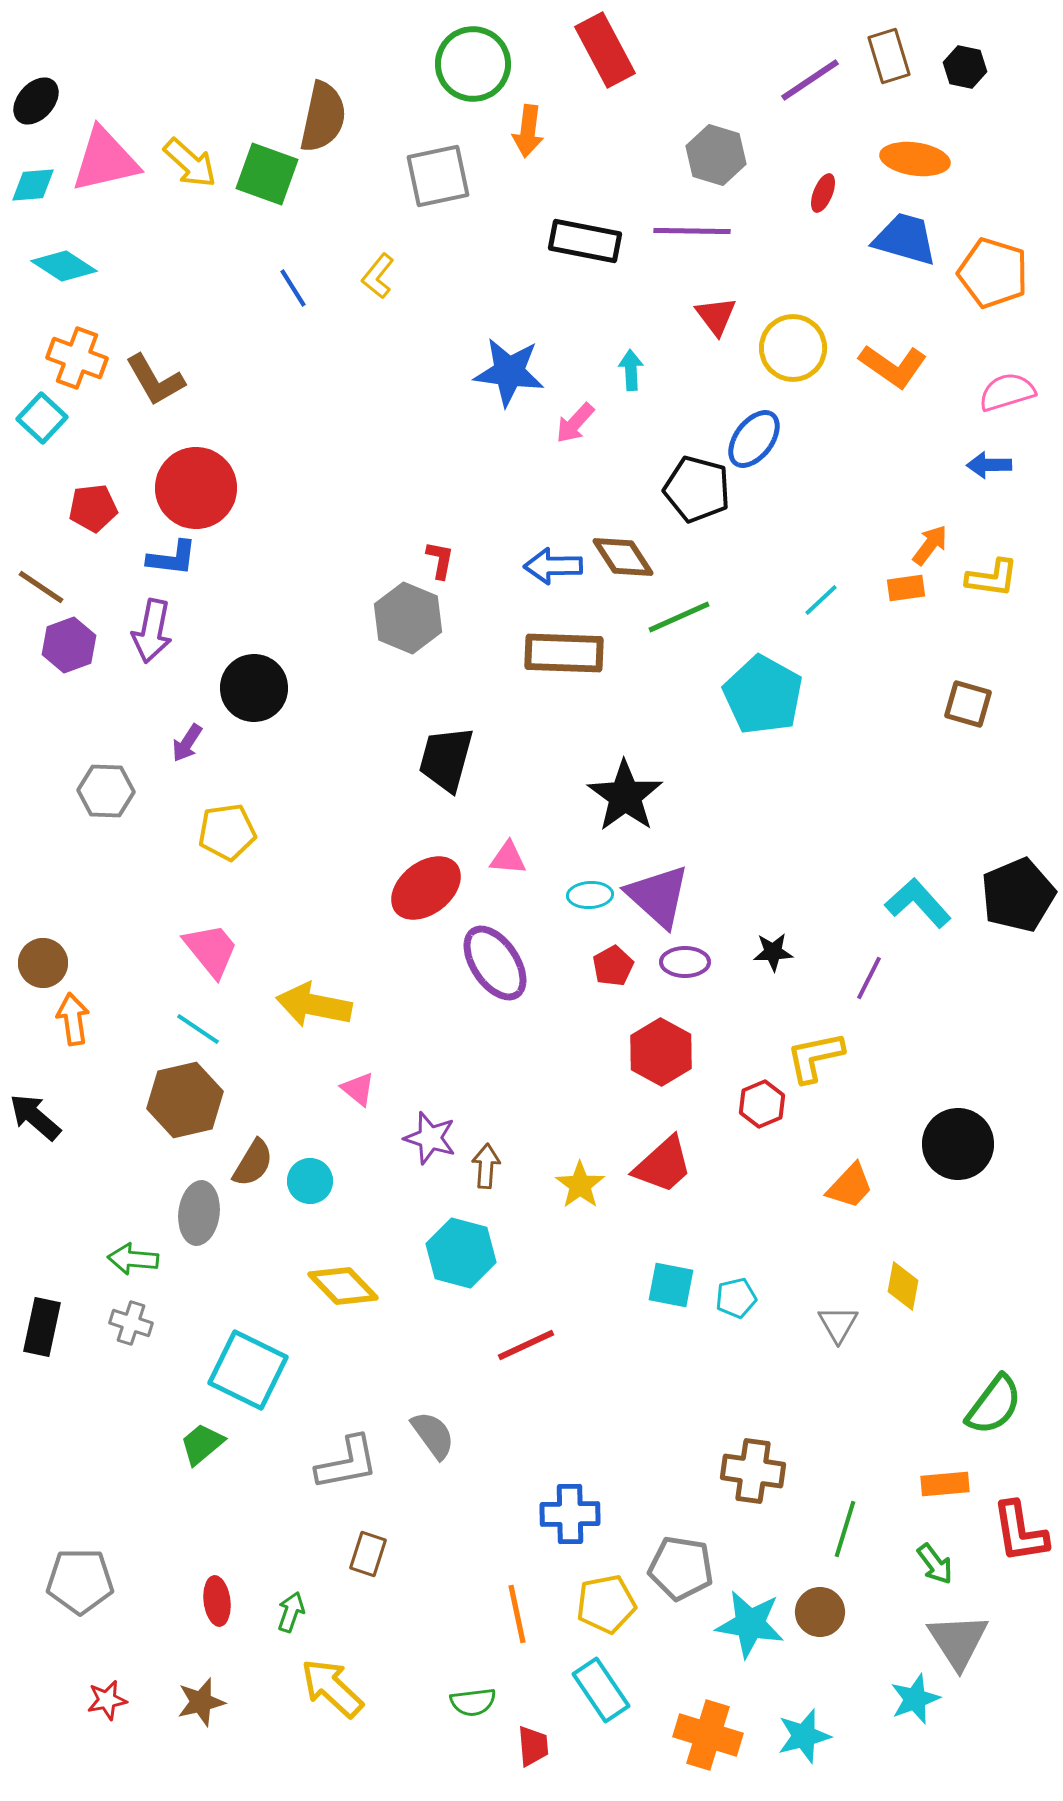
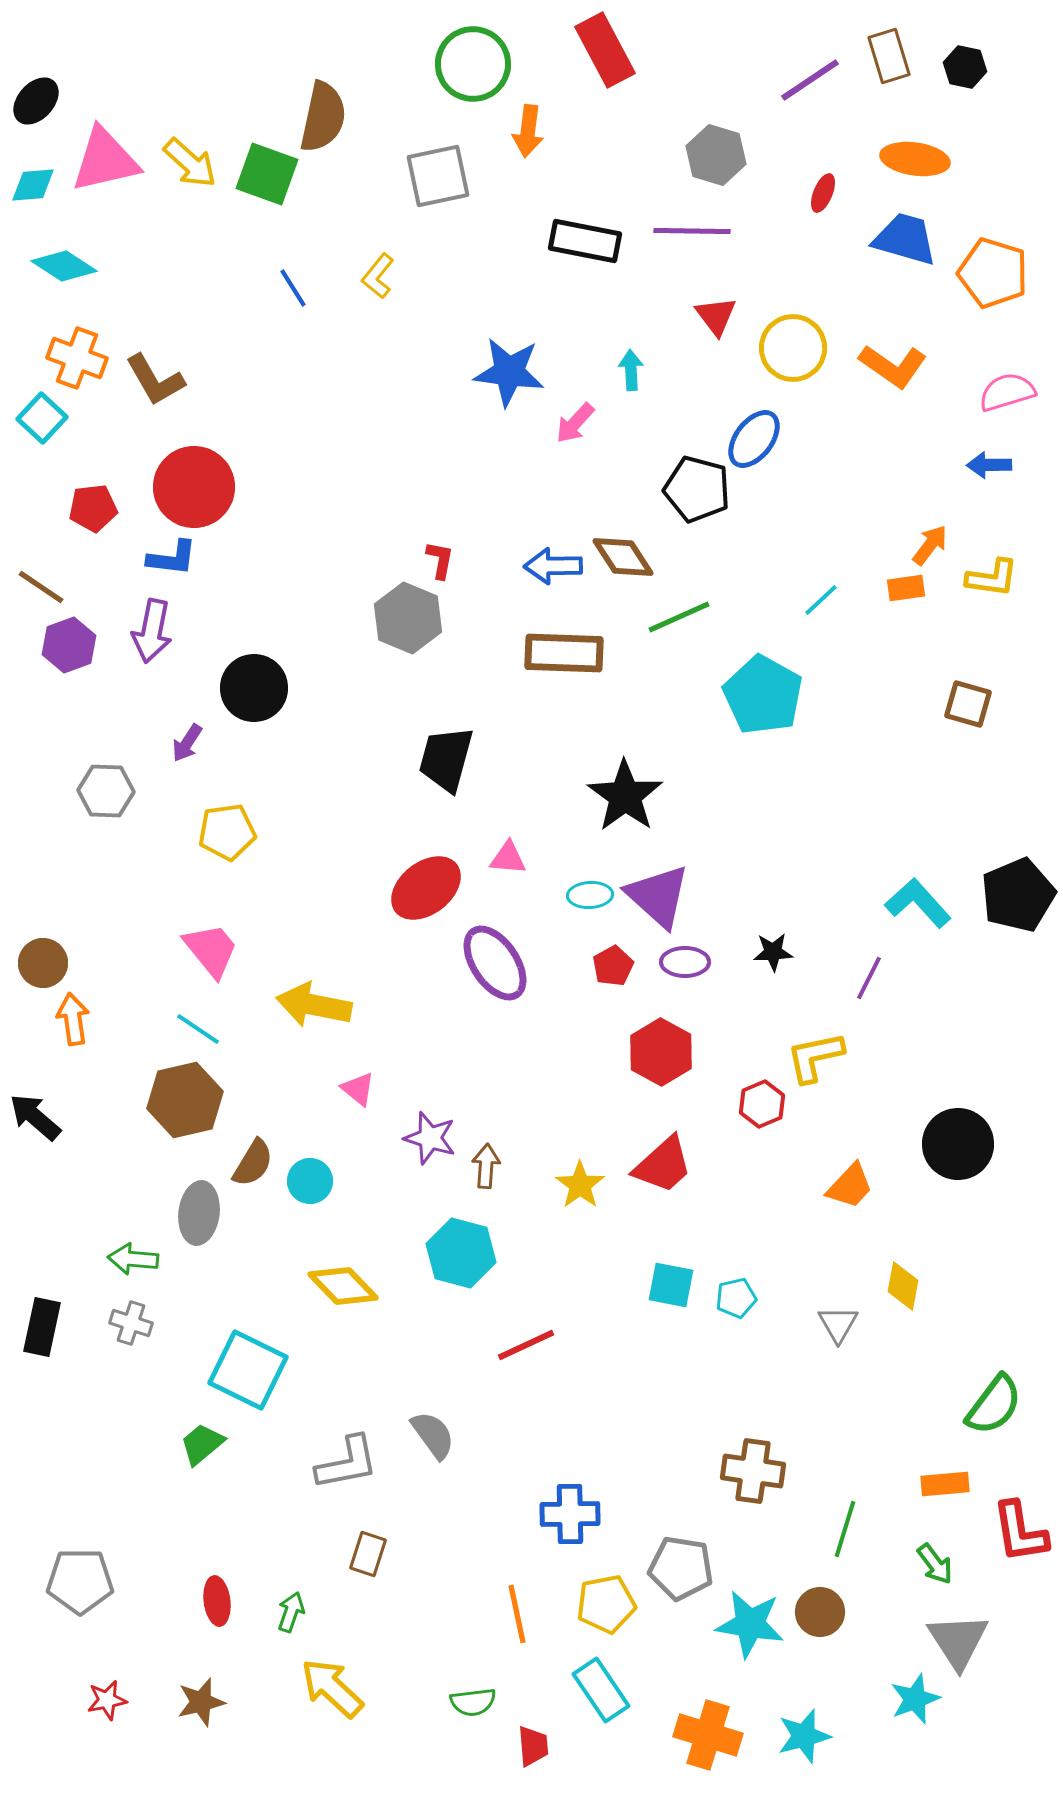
red circle at (196, 488): moved 2 px left, 1 px up
